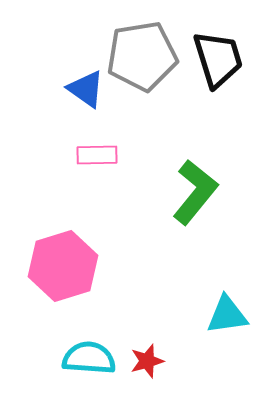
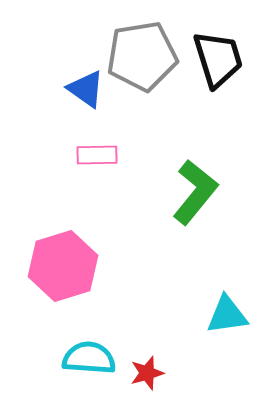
red star: moved 12 px down
